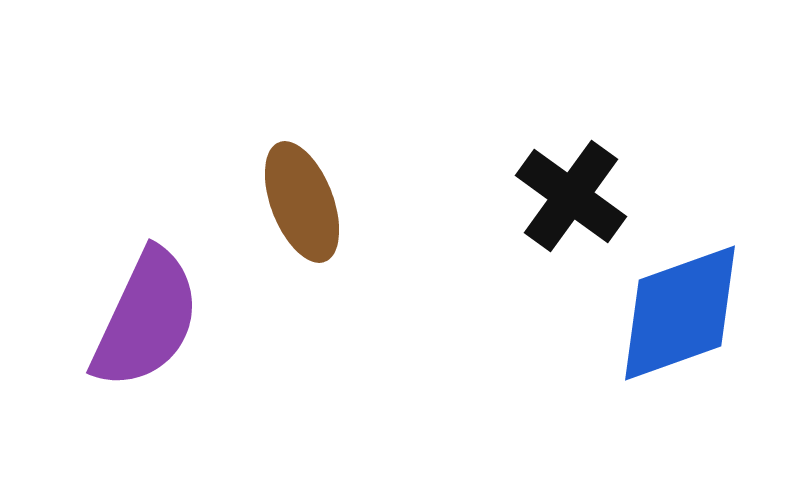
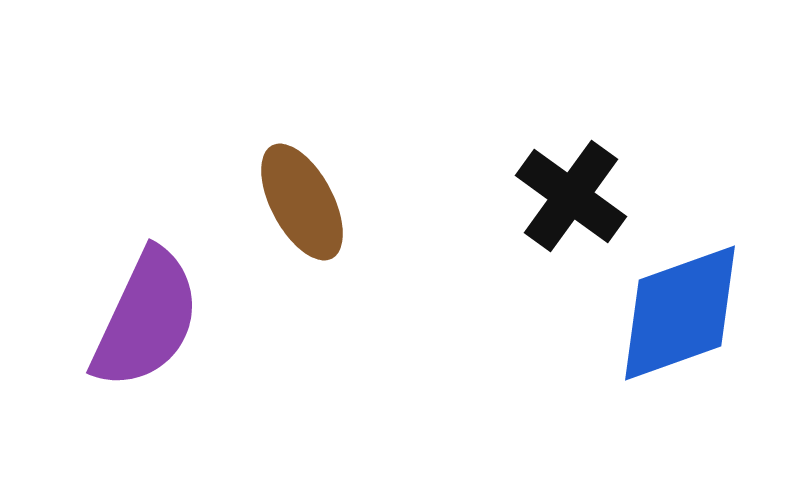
brown ellipse: rotated 7 degrees counterclockwise
